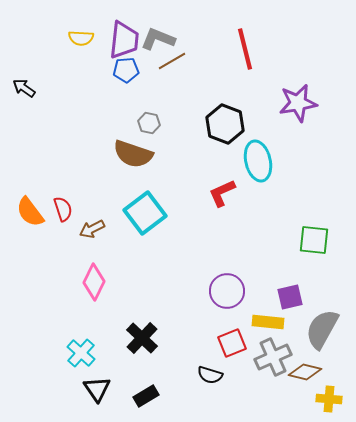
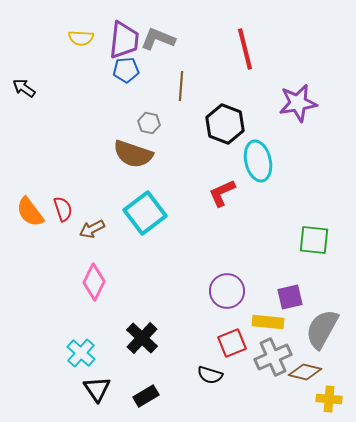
brown line: moved 9 px right, 25 px down; rotated 56 degrees counterclockwise
